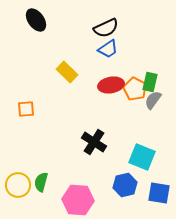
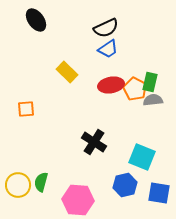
gray semicircle: rotated 48 degrees clockwise
